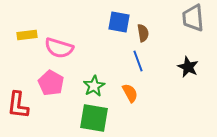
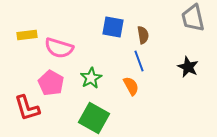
gray trapezoid: rotated 8 degrees counterclockwise
blue square: moved 6 px left, 5 px down
brown semicircle: moved 2 px down
blue line: moved 1 px right
green star: moved 3 px left, 8 px up
orange semicircle: moved 1 px right, 7 px up
red L-shape: moved 9 px right, 3 px down; rotated 24 degrees counterclockwise
green square: rotated 20 degrees clockwise
